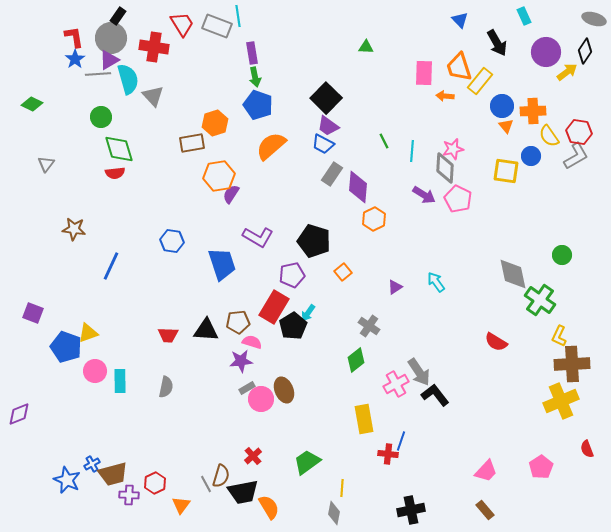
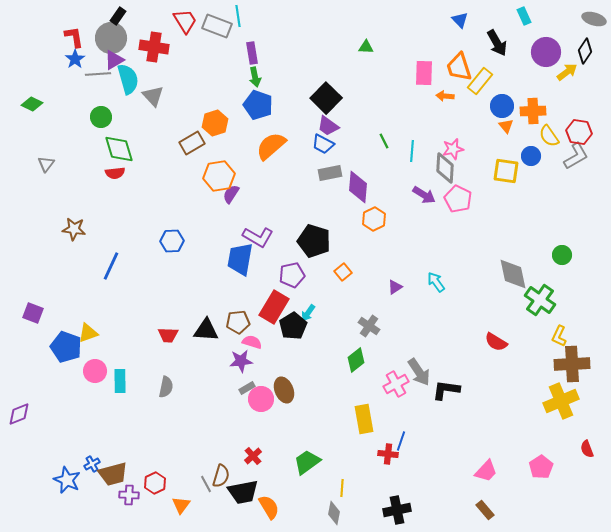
red trapezoid at (182, 24): moved 3 px right, 3 px up
purple triangle at (109, 60): moved 5 px right
brown rectangle at (192, 143): rotated 20 degrees counterclockwise
gray rectangle at (332, 174): moved 2 px left, 1 px up; rotated 45 degrees clockwise
blue hexagon at (172, 241): rotated 10 degrees counterclockwise
blue trapezoid at (222, 264): moved 18 px right, 5 px up; rotated 152 degrees counterclockwise
black L-shape at (435, 395): moved 11 px right, 5 px up; rotated 44 degrees counterclockwise
black cross at (411, 510): moved 14 px left
